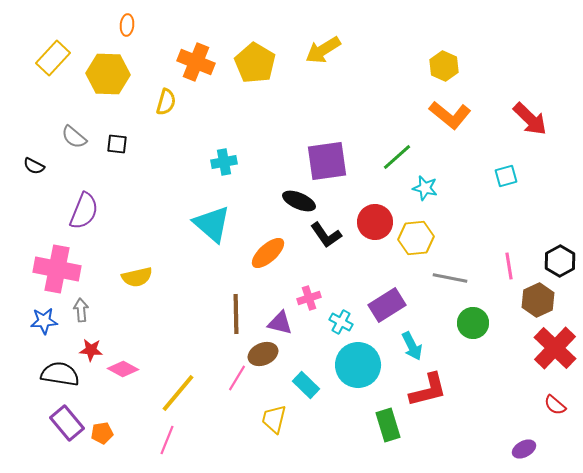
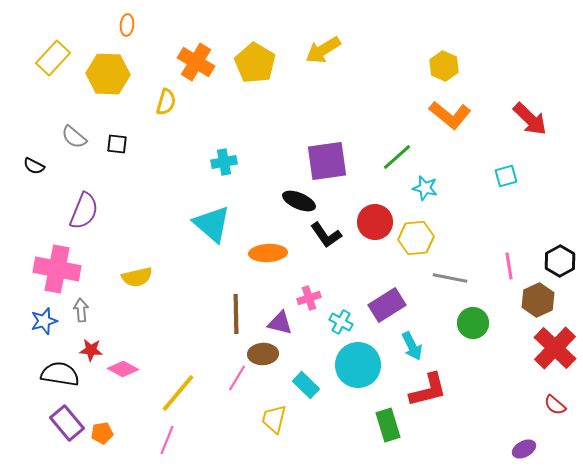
orange cross at (196, 62): rotated 9 degrees clockwise
orange ellipse at (268, 253): rotated 39 degrees clockwise
blue star at (44, 321): rotated 12 degrees counterclockwise
brown ellipse at (263, 354): rotated 20 degrees clockwise
